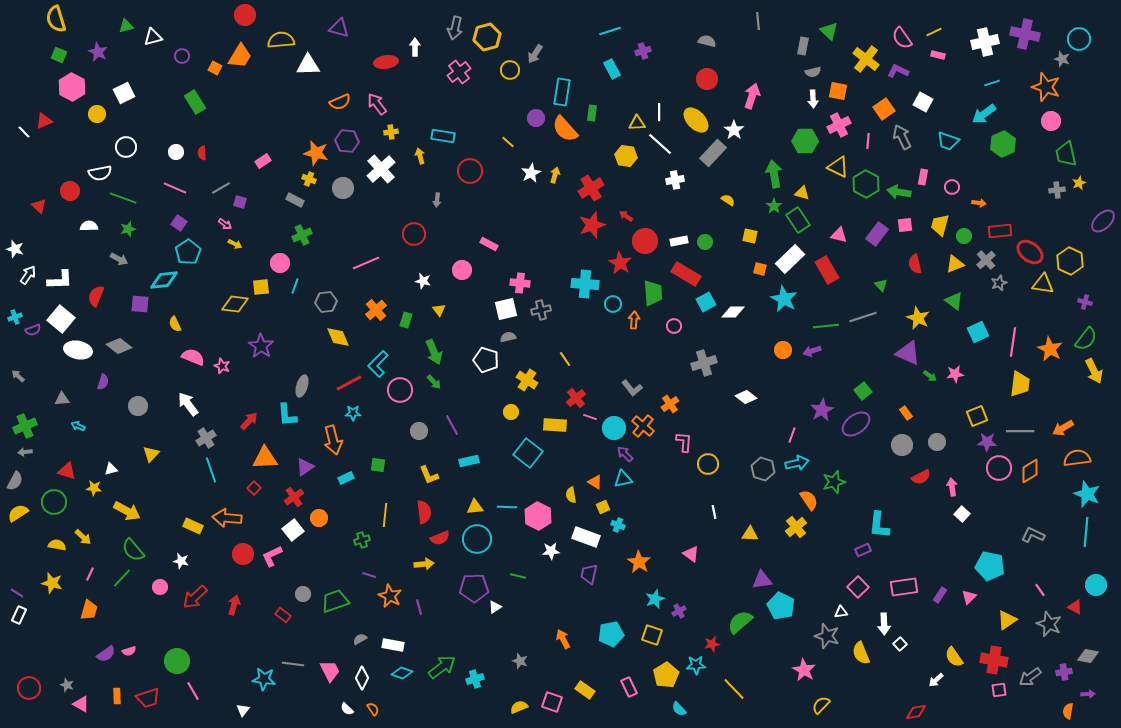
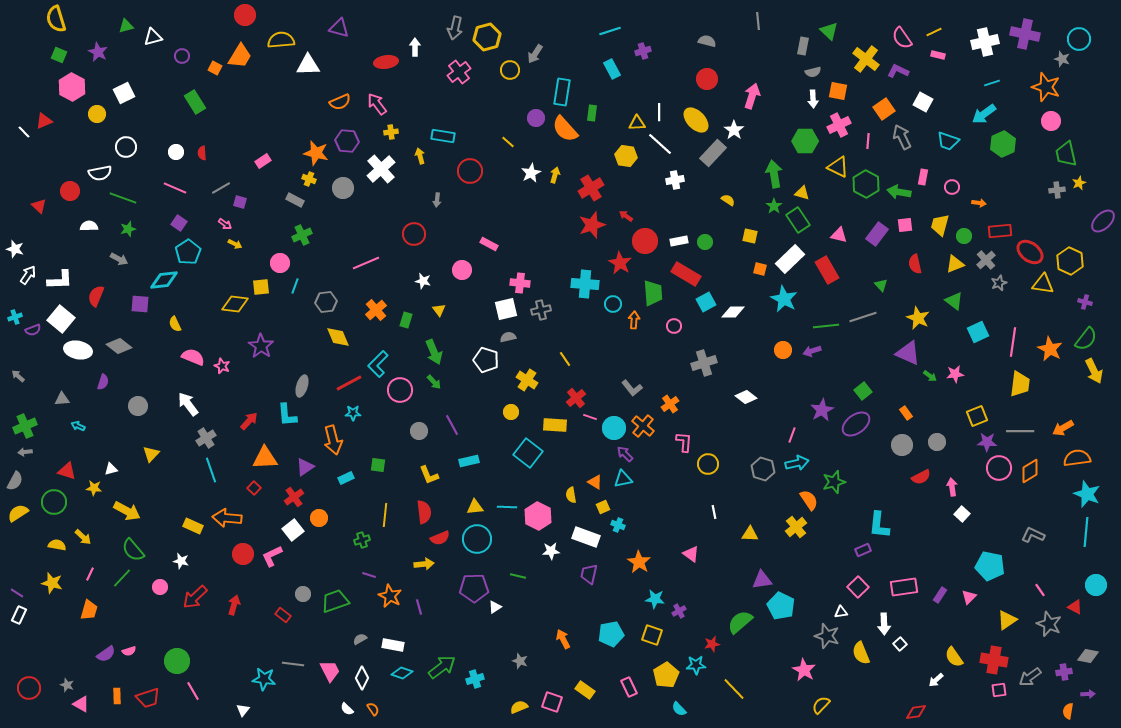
cyan star at (655, 599): rotated 30 degrees clockwise
